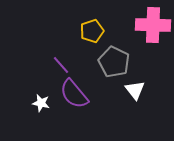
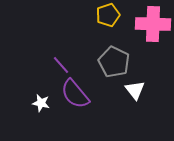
pink cross: moved 1 px up
yellow pentagon: moved 16 px right, 16 px up
purple semicircle: moved 1 px right
